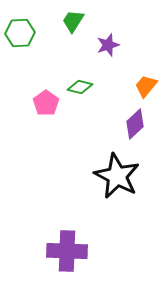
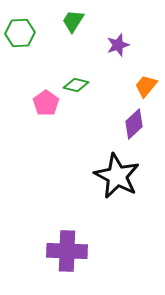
purple star: moved 10 px right
green diamond: moved 4 px left, 2 px up
purple diamond: moved 1 px left
